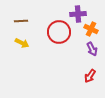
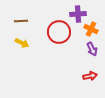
red arrow: rotated 136 degrees counterclockwise
